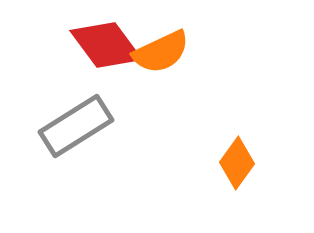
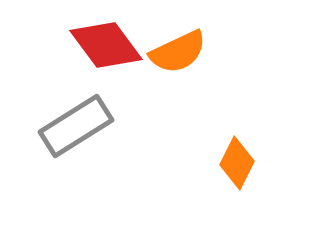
orange semicircle: moved 17 px right
orange diamond: rotated 9 degrees counterclockwise
